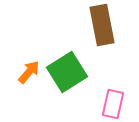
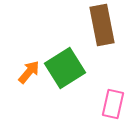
green square: moved 2 px left, 4 px up
